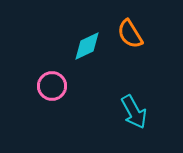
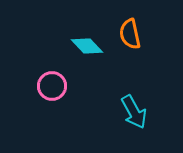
orange semicircle: rotated 20 degrees clockwise
cyan diamond: rotated 72 degrees clockwise
